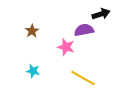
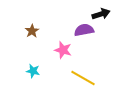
pink star: moved 3 px left, 3 px down
